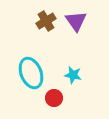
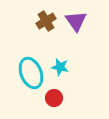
cyan star: moved 13 px left, 8 px up
